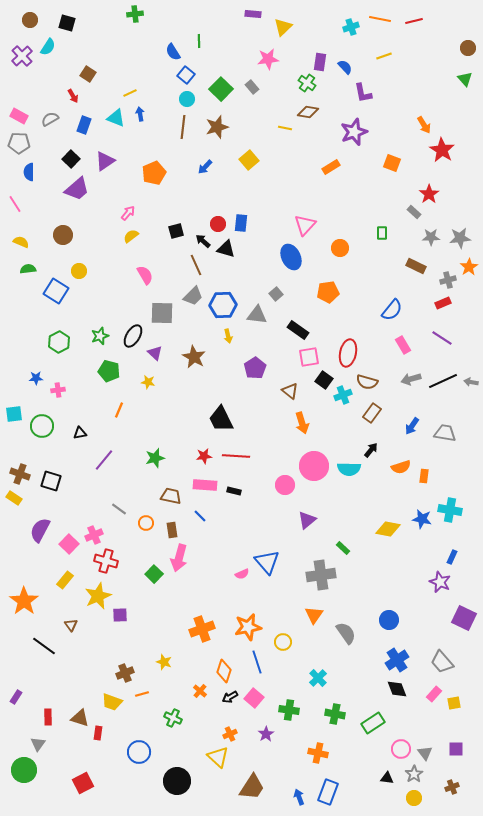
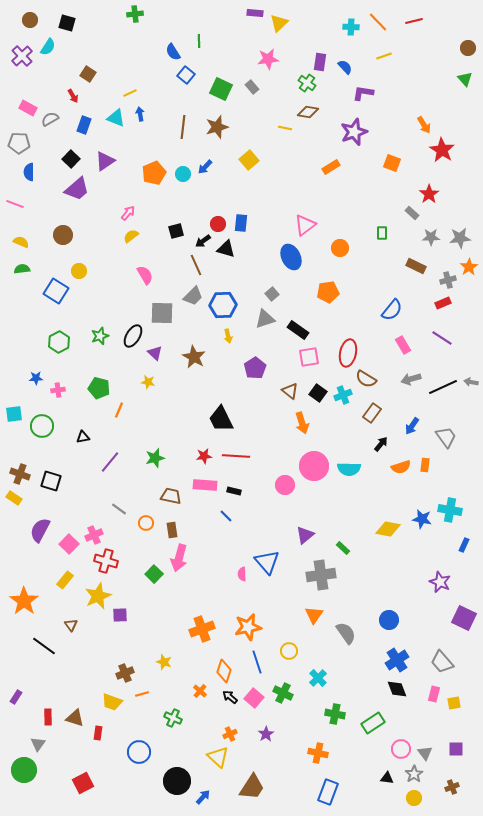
purple rectangle at (253, 14): moved 2 px right, 1 px up
orange line at (380, 19): moved 2 px left, 3 px down; rotated 35 degrees clockwise
yellow triangle at (283, 27): moved 4 px left, 4 px up
cyan cross at (351, 27): rotated 21 degrees clockwise
green square at (221, 89): rotated 20 degrees counterclockwise
purple L-shape at (363, 93): rotated 110 degrees clockwise
cyan circle at (187, 99): moved 4 px left, 75 px down
pink rectangle at (19, 116): moved 9 px right, 8 px up
pink line at (15, 204): rotated 36 degrees counterclockwise
gray rectangle at (414, 212): moved 2 px left, 1 px down
pink triangle at (305, 225): rotated 10 degrees clockwise
black arrow at (203, 241): rotated 77 degrees counterclockwise
green semicircle at (28, 269): moved 6 px left
gray square at (276, 294): moved 4 px left
gray triangle at (257, 315): moved 8 px right, 4 px down; rotated 25 degrees counterclockwise
green pentagon at (109, 371): moved 10 px left, 17 px down
black square at (324, 380): moved 6 px left, 13 px down
black line at (443, 381): moved 6 px down
brown semicircle at (367, 382): moved 1 px left, 3 px up; rotated 15 degrees clockwise
black triangle at (80, 433): moved 3 px right, 4 px down
gray trapezoid at (445, 433): moved 1 px right, 4 px down; rotated 45 degrees clockwise
black arrow at (371, 450): moved 10 px right, 6 px up
purple line at (104, 460): moved 6 px right, 2 px down
orange rectangle at (424, 476): moved 1 px right, 11 px up
blue line at (200, 516): moved 26 px right
purple triangle at (307, 520): moved 2 px left, 15 px down
blue rectangle at (452, 557): moved 12 px right, 12 px up
pink semicircle at (242, 574): rotated 112 degrees clockwise
yellow circle at (283, 642): moved 6 px right, 9 px down
pink rectangle at (434, 694): rotated 28 degrees counterclockwise
black arrow at (230, 697): rotated 70 degrees clockwise
green cross at (289, 710): moved 6 px left, 17 px up; rotated 18 degrees clockwise
brown triangle at (80, 718): moved 5 px left
blue arrow at (299, 797): moved 96 px left; rotated 63 degrees clockwise
